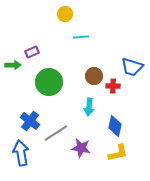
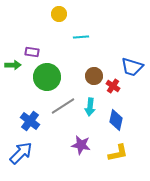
yellow circle: moved 6 px left
purple rectangle: rotated 32 degrees clockwise
green circle: moved 2 px left, 5 px up
red cross: rotated 32 degrees clockwise
cyan arrow: moved 1 px right
blue diamond: moved 1 px right, 6 px up
gray line: moved 7 px right, 27 px up
purple star: moved 3 px up
blue arrow: rotated 55 degrees clockwise
